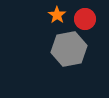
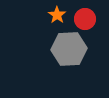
gray hexagon: rotated 8 degrees clockwise
